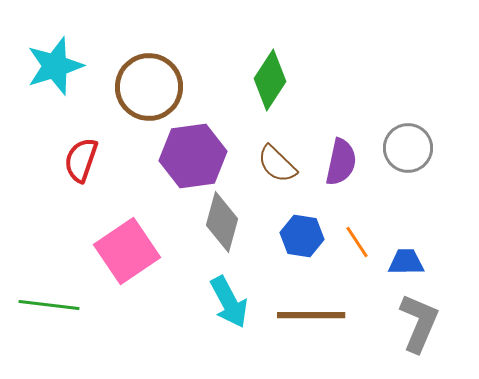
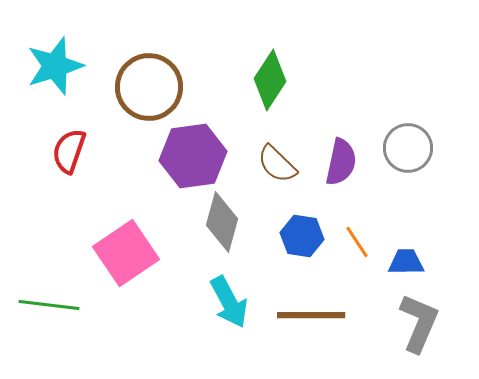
red semicircle: moved 12 px left, 9 px up
pink square: moved 1 px left, 2 px down
